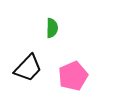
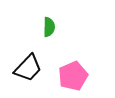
green semicircle: moved 3 px left, 1 px up
